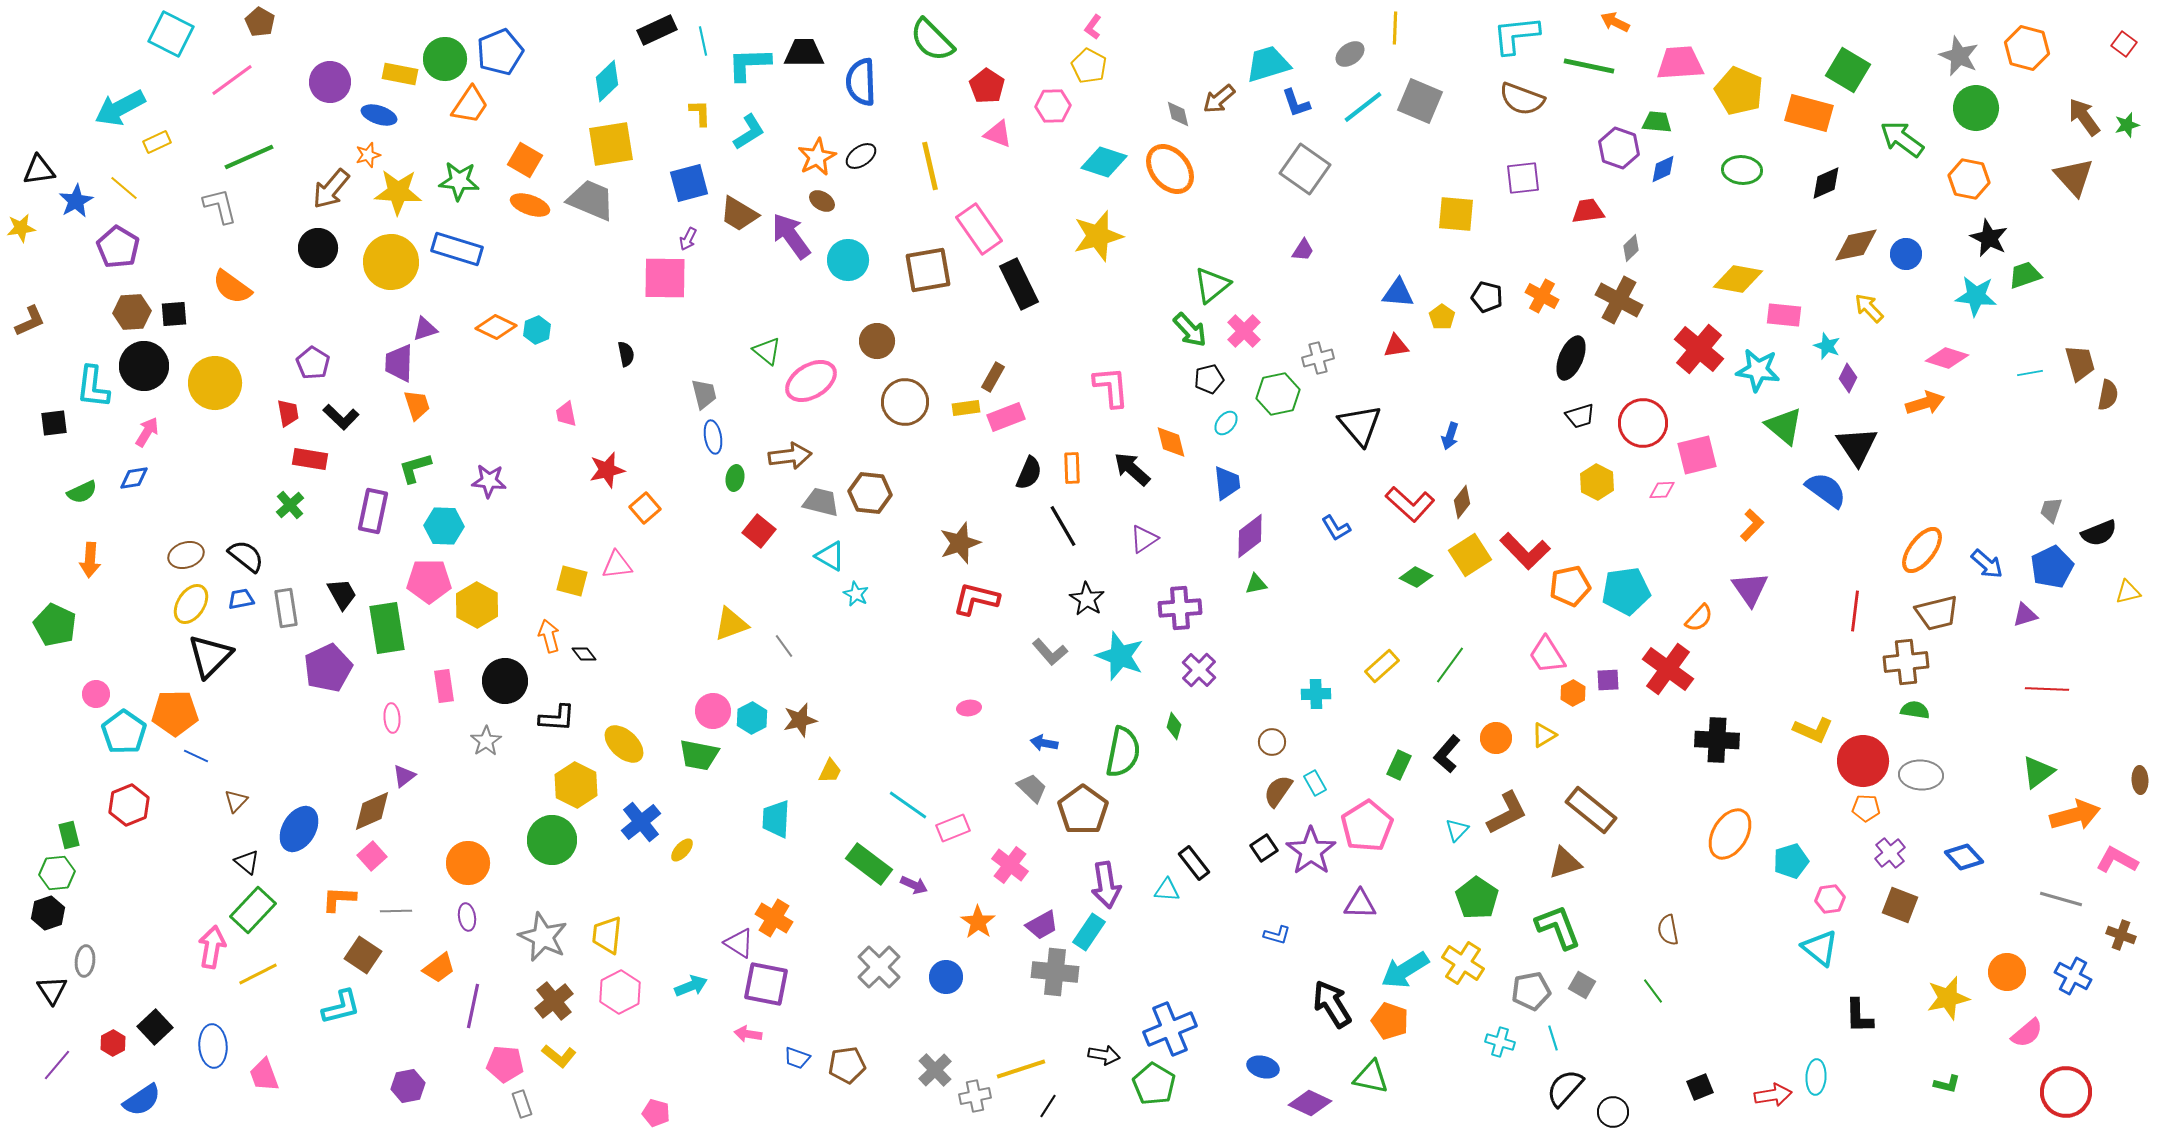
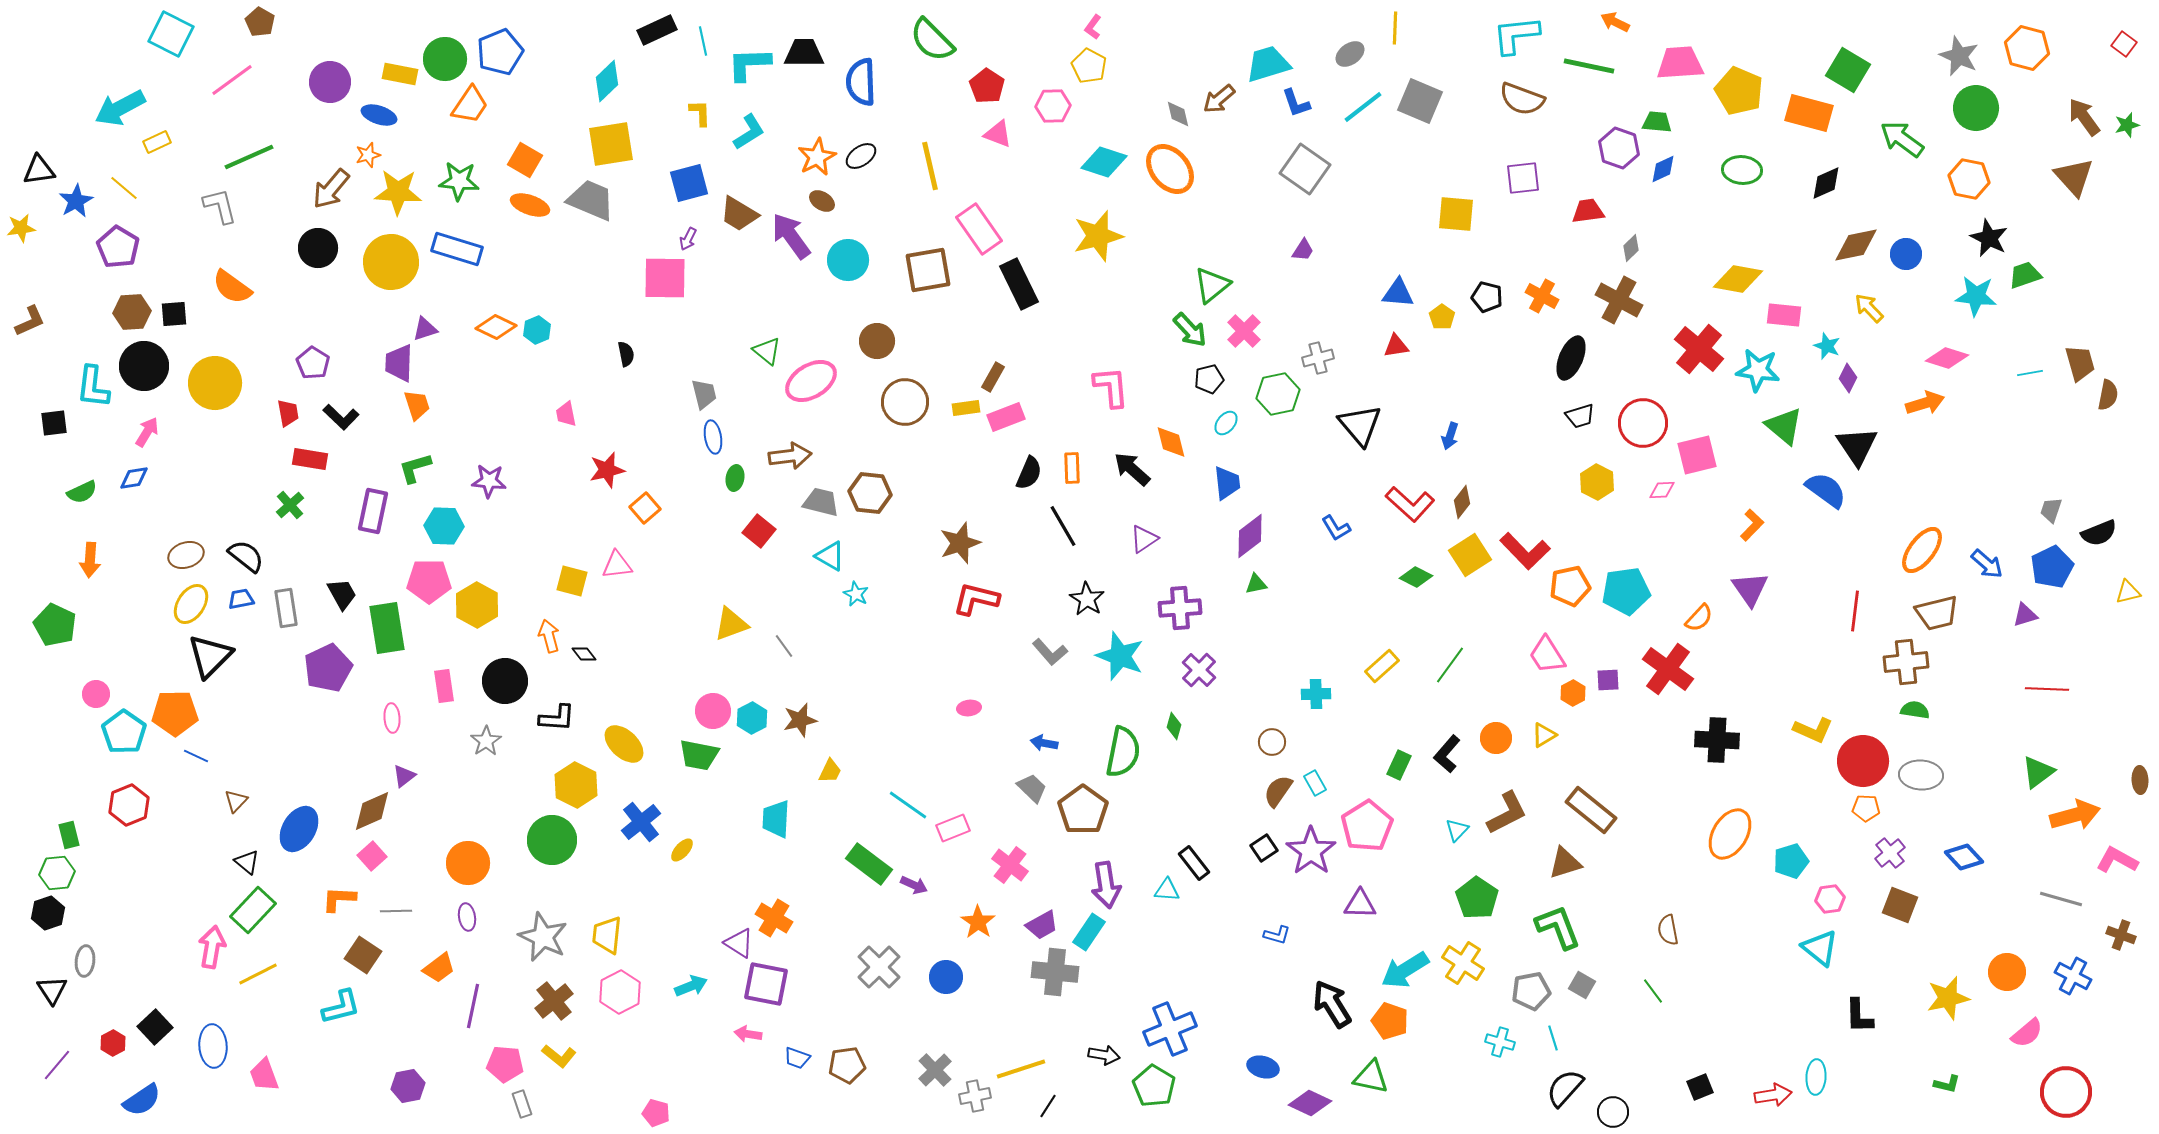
green pentagon at (1154, 1084): moved 2 px down
